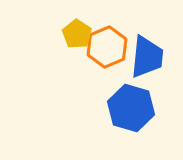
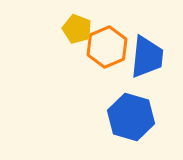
yellow pentagon: moved 5 px up; rotated 12 degrees counterclockwise
blue hexagon: moved 9 px down
